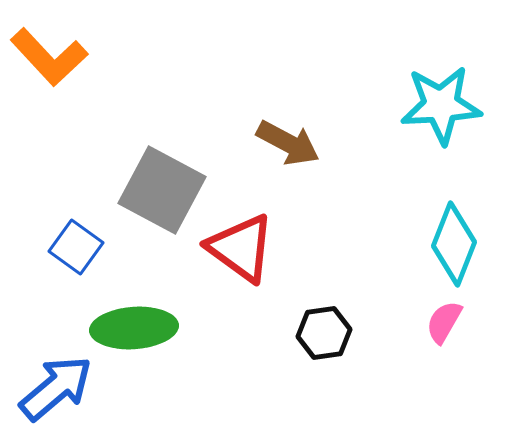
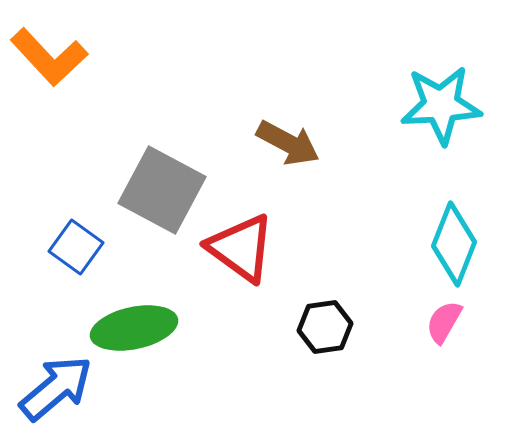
green ellipse: rotated 8 degrees counterclockwise
black hexagon: moved 1 px right, 6 px up
